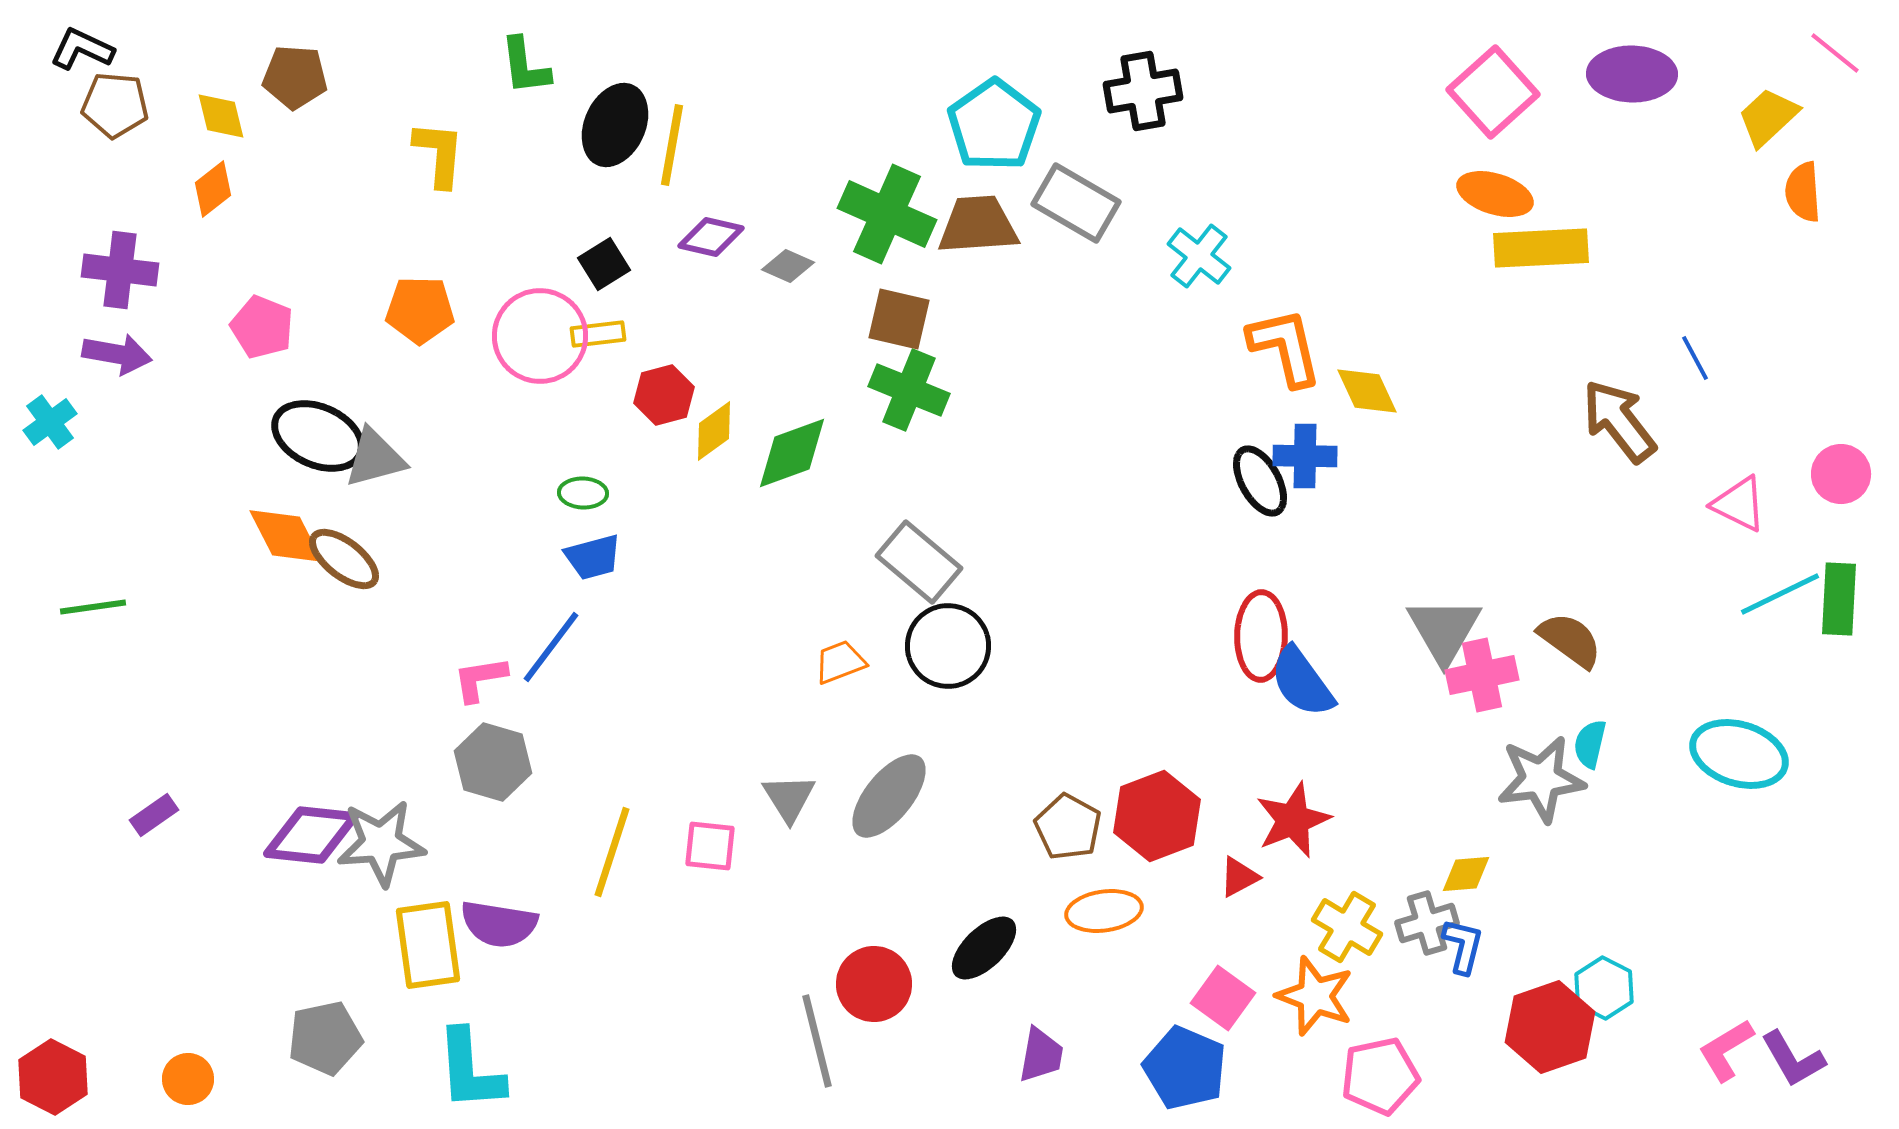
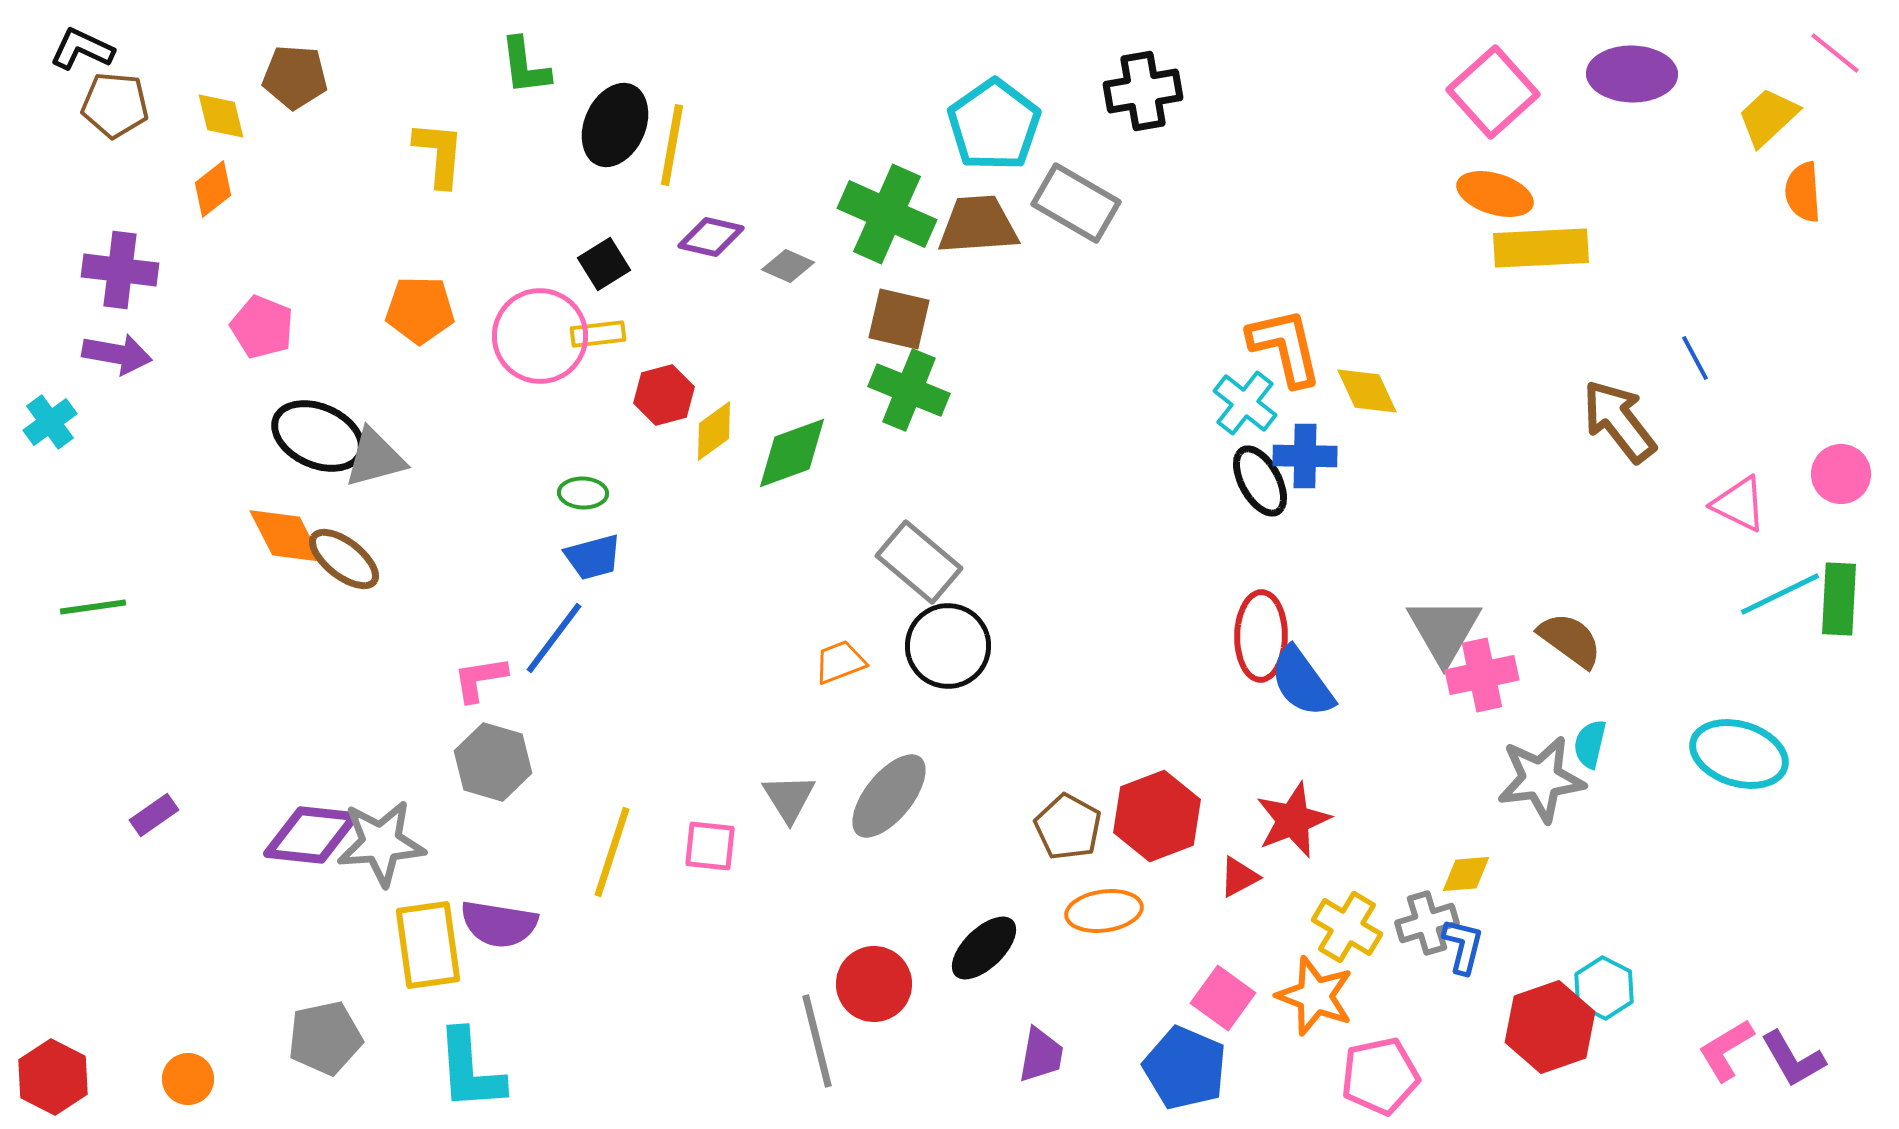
cyan cross at (1199, 256): moved 46 px right, 147 px down
blue line at (551, 647): moved 3 px right, 9 px up
